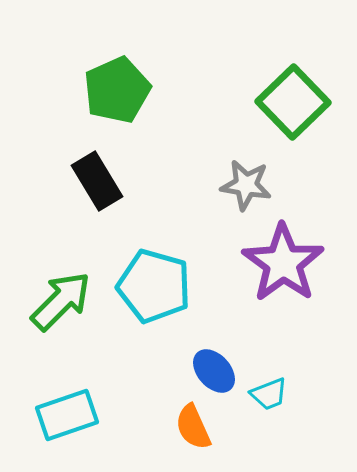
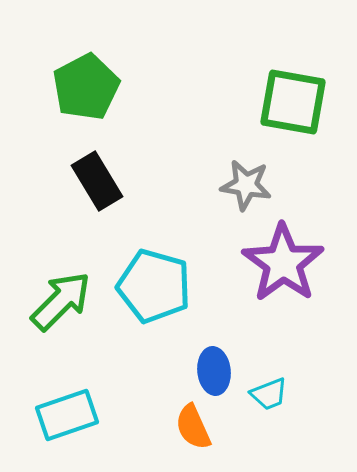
green pentagon: moved 31 px left, 3 px up; rotated 4 degrees counterclockwise
green square: rotated 36 degrees counterclockwise
blue ellipse: rotated 36 degrees clockwise
